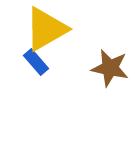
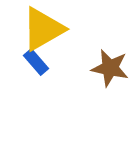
yellow triangle: moved 3 px left
